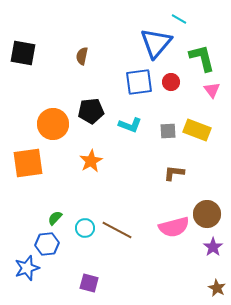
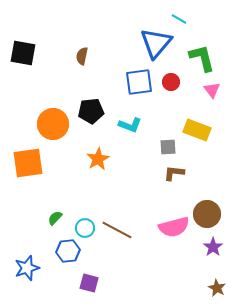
gray square: moved 16 px down
orange star: moved 7 px right, 2 px up
blue hexagon: moved 21 px right, 7 px down
